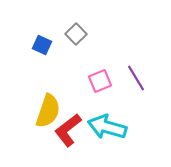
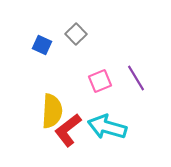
yellow semicircle: moved 4 px right; rotated 16 degrees counterclockwise
